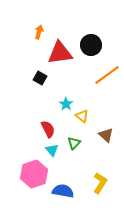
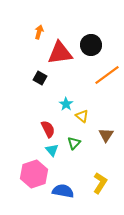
brown triangle: rotated 21 degrees clockwise
